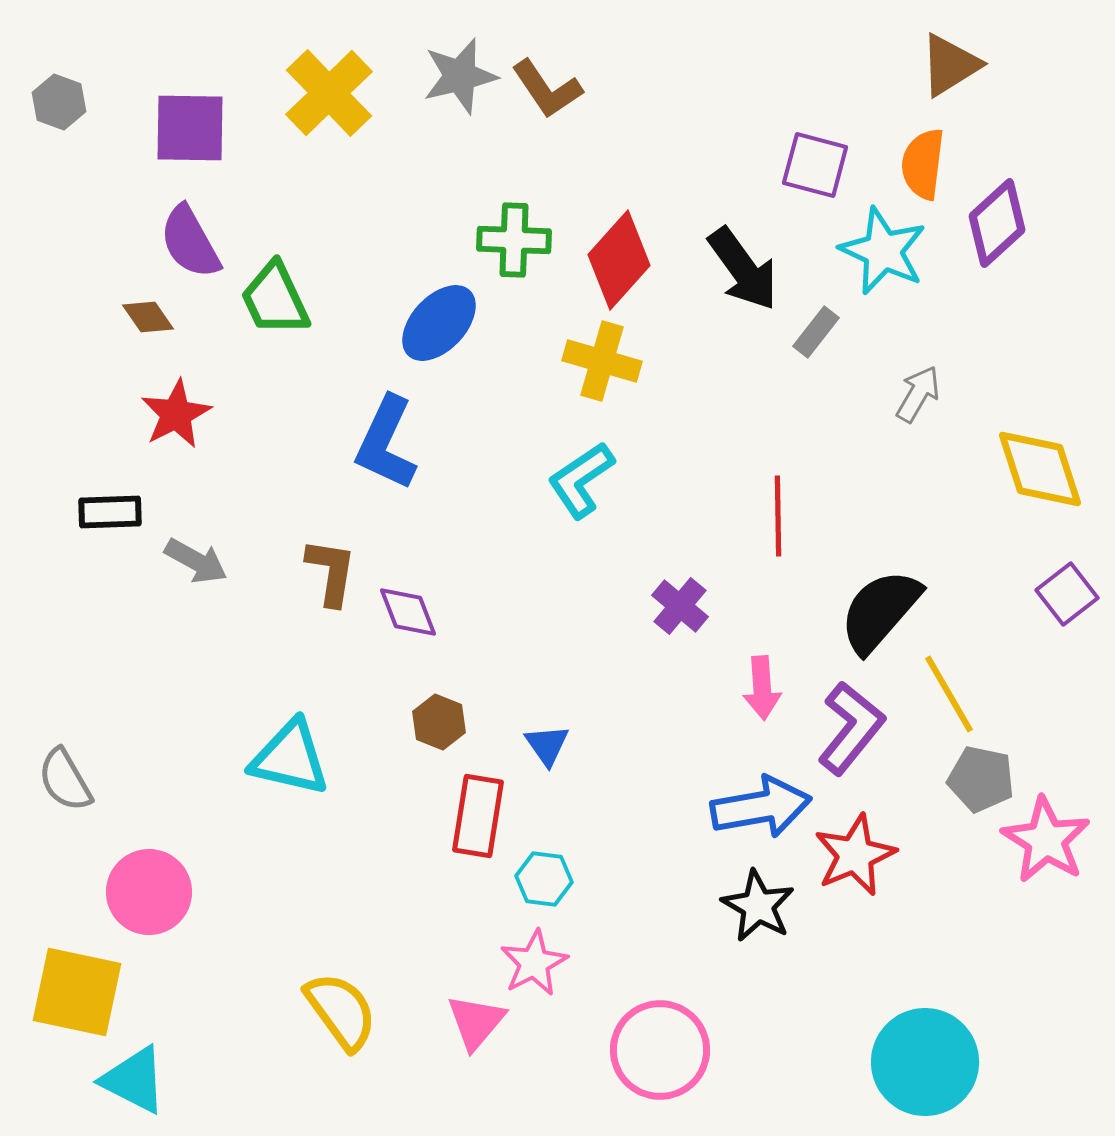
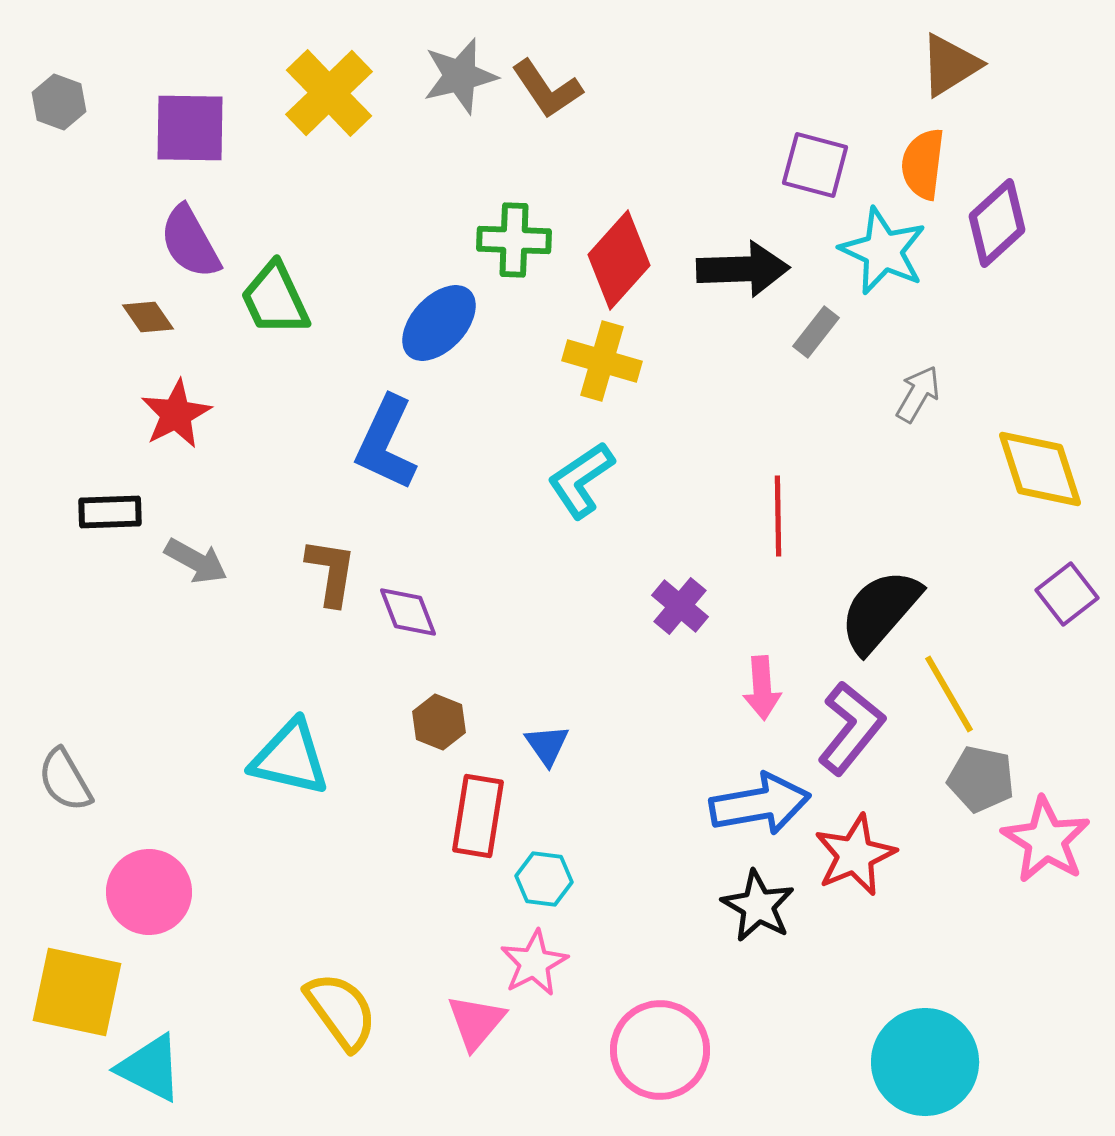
black arrow at (743, 269): rotated 56 degrees counterclockwise
blue arrow at (761, 807): moved 1 px left, 3 px up
cyan triangle at (134, 1080): moved 16 px right, 12 px up
